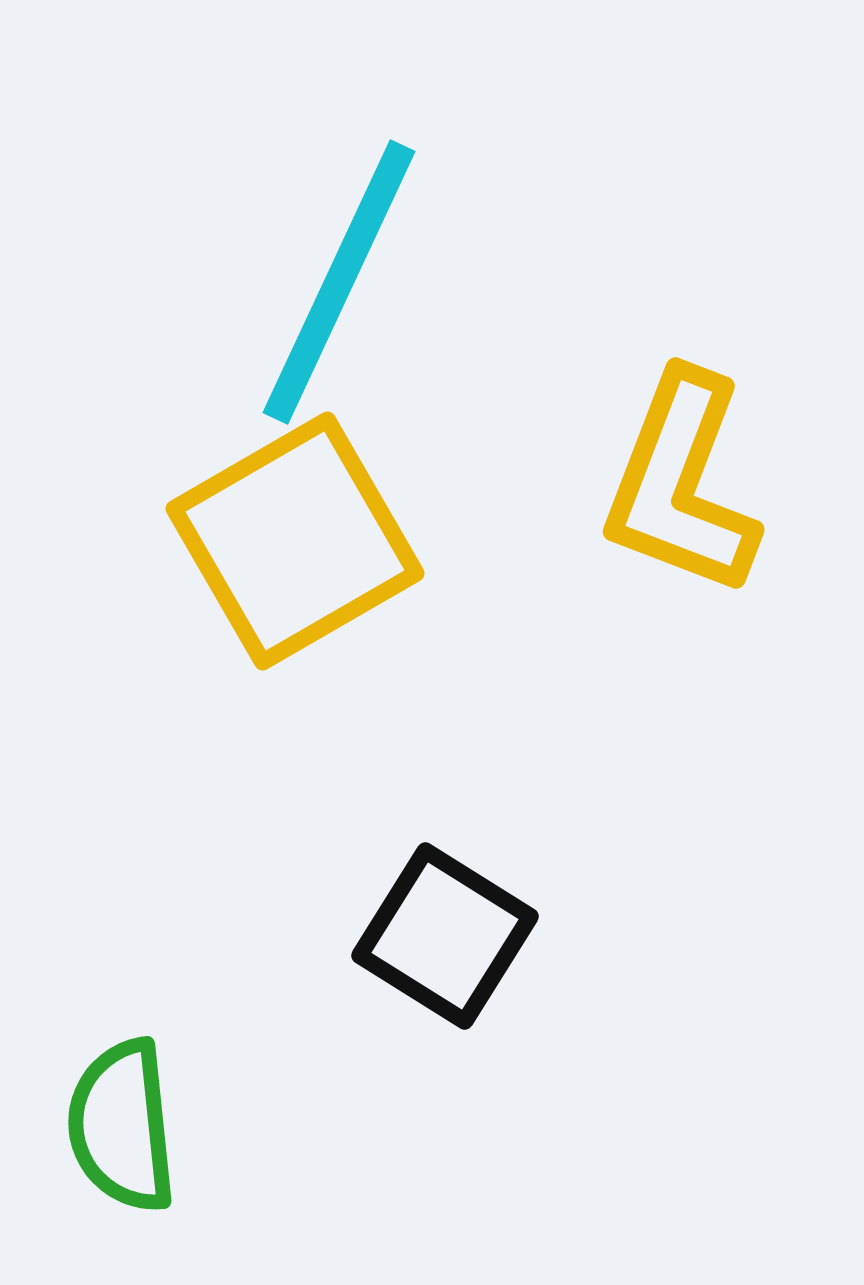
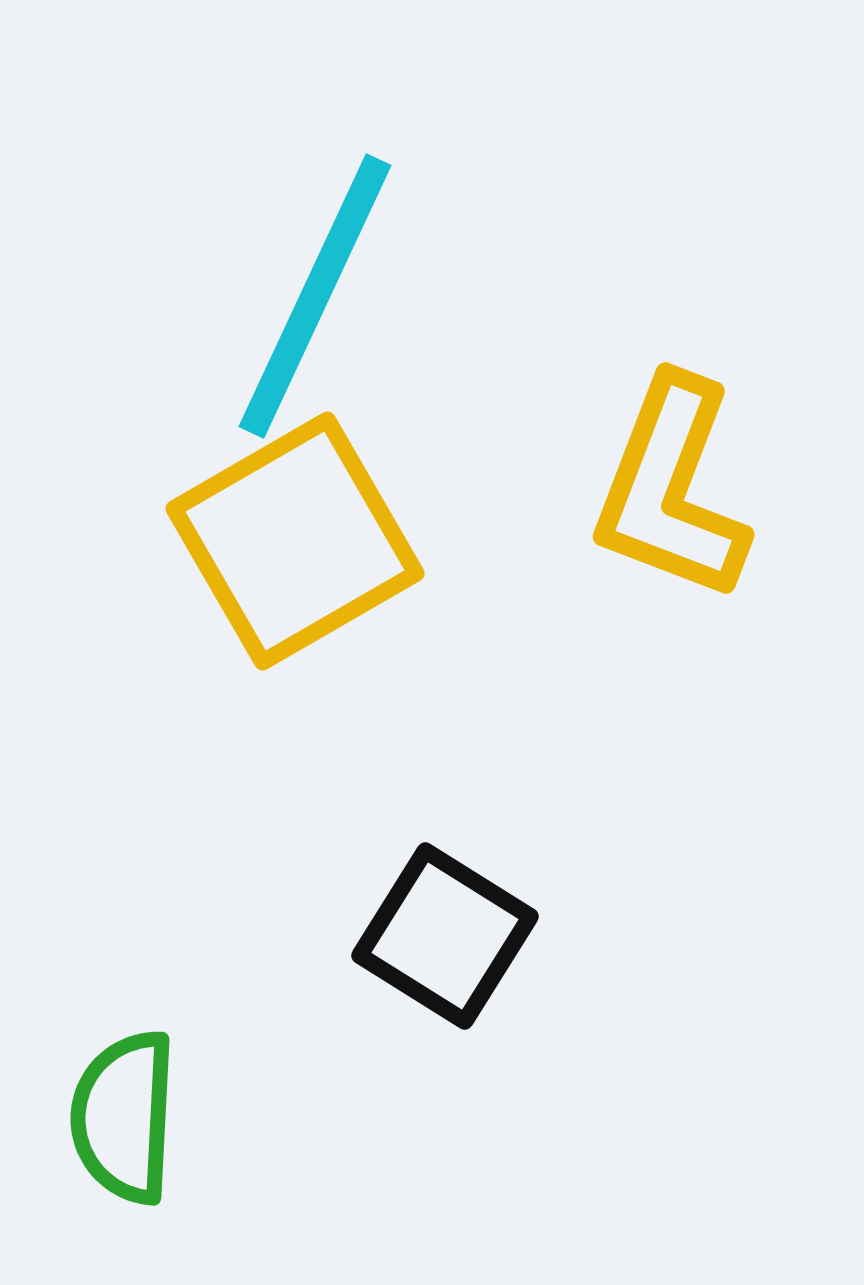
cyan line: moved 24 px left, 14 px down
yellow L-shape: moved 10 px left, 5 px down
green semicircle: moved 2 px right, 9 px up; rotated 9 degrees clockwise
